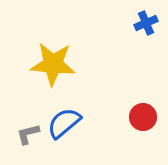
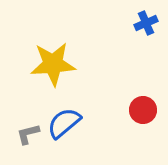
yellow star: rotated 9 degrees counterclockwise
red circle: moved 7 px up
